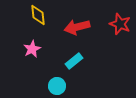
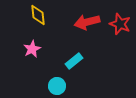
red arrow: moved 10 px right, 5 px up
